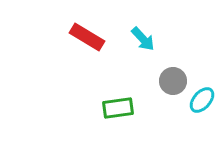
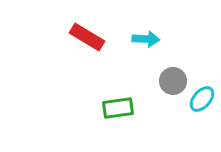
cyan arrow: moved 3 px right; rotated 44 degrees counterclockwise
cyan ellipse: moved 1 px up
